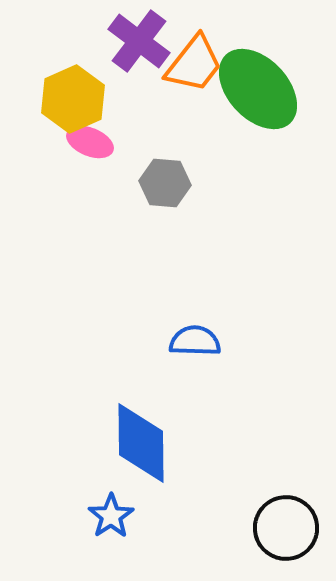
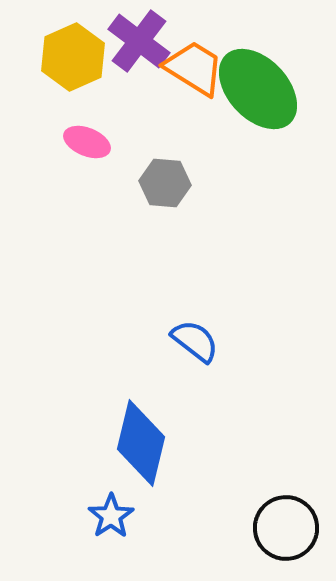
orange trapezoid: moved 4 px down; rotated 96 degrees counterclockwise
yellow hexagon: moved 42 px up
pink ellipse: moved 3 px left
blue semicircle: rotated 36 degrees clockwise
blue diamond: rotated 14 degrees clockwise
